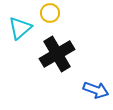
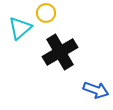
yellow circle: moved 4 px left
black cross: moved 3 px right, 2 px up
